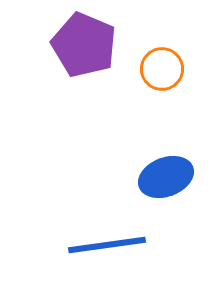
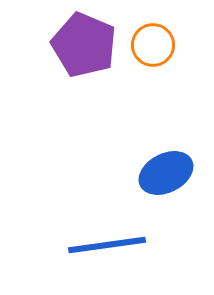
orange circle: moved 9 px left, 24 px up
blue ellipse: moved 4 px up; rotated 6 degrees counterclockwise
